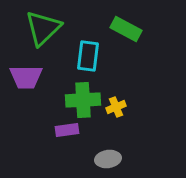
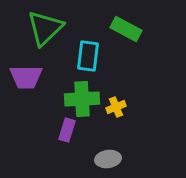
green triangle: moved 2 px right
green cross: moved 1 px left, 1 px up
purple rectangle: rotated 65 degrees counterclockwise
